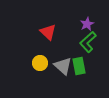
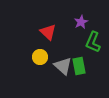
purple star: moved 6 px left, 2 px up
green L-shape: moved 5 px right; rotated 25 degrees counterclockwise
yellow circle: moved 6 px up
